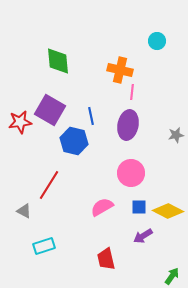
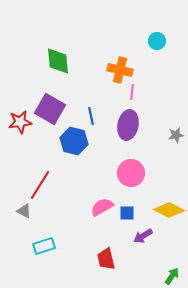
purple square: moved 1 px up
red line: moved 9 px left
blue square: moved 12 px left, 6 px down
yellow diamond: moved 1 px right, 1 px up
